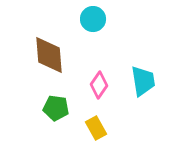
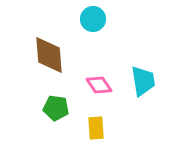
pink diamond: rotated 68 degrees counterclockwise
yellow rectangle: rotated 25 degrees clockwise
